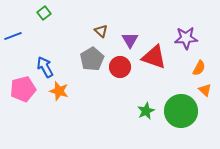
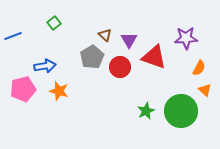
green square: moved 10 px right, 10 px down
brown triangle: moved 4 px right, 4 px down
purple triangle: moved 1 px left
gray pentagon: moved 2 px up
blue arrow: moved 1 px up; rotated 110 degrees clockwise
